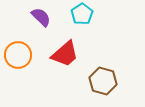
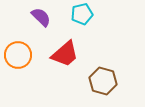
cyan pentagon: rotated 20 degrees clockwise
